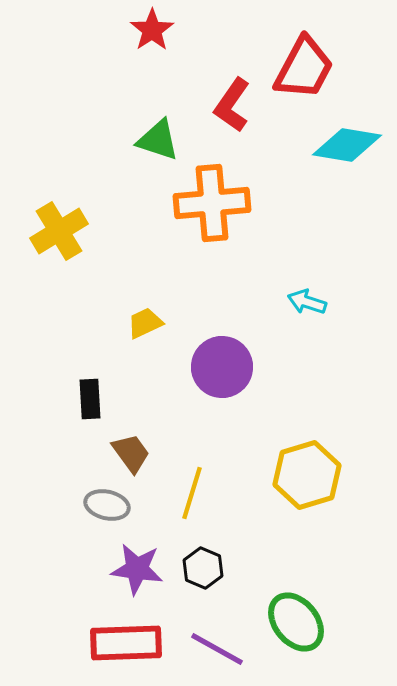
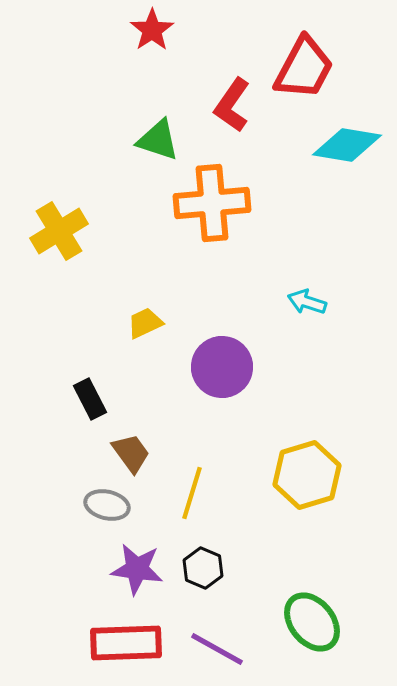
black rectangle: rotated 24 degrees counterclockwise
green ellipse: moved 16 px right
